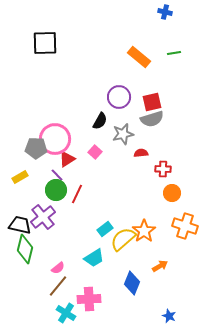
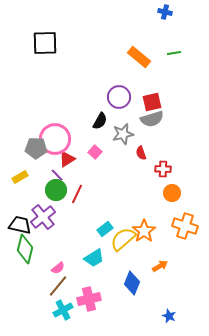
red semicircle: rotated 104 degrees counterclockwise
pink cross: rotated 10 degrees counterclockwise
cyan cross: moved 3 px left, 3 px up; rotated 30 degrees clockwise
